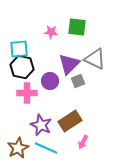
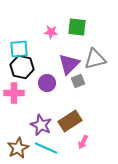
gray triangle: rotated 40 degrees counterclockwise
purple circle: moved 3 px left, 2 px down
pink cross: moved 13 px left
